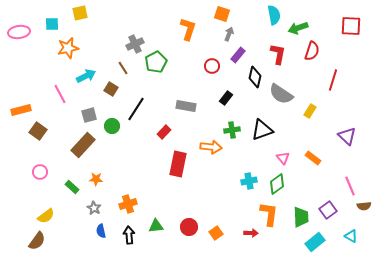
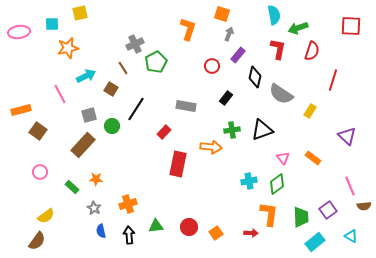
red L-shape at (278, 54): moved 5 px up
